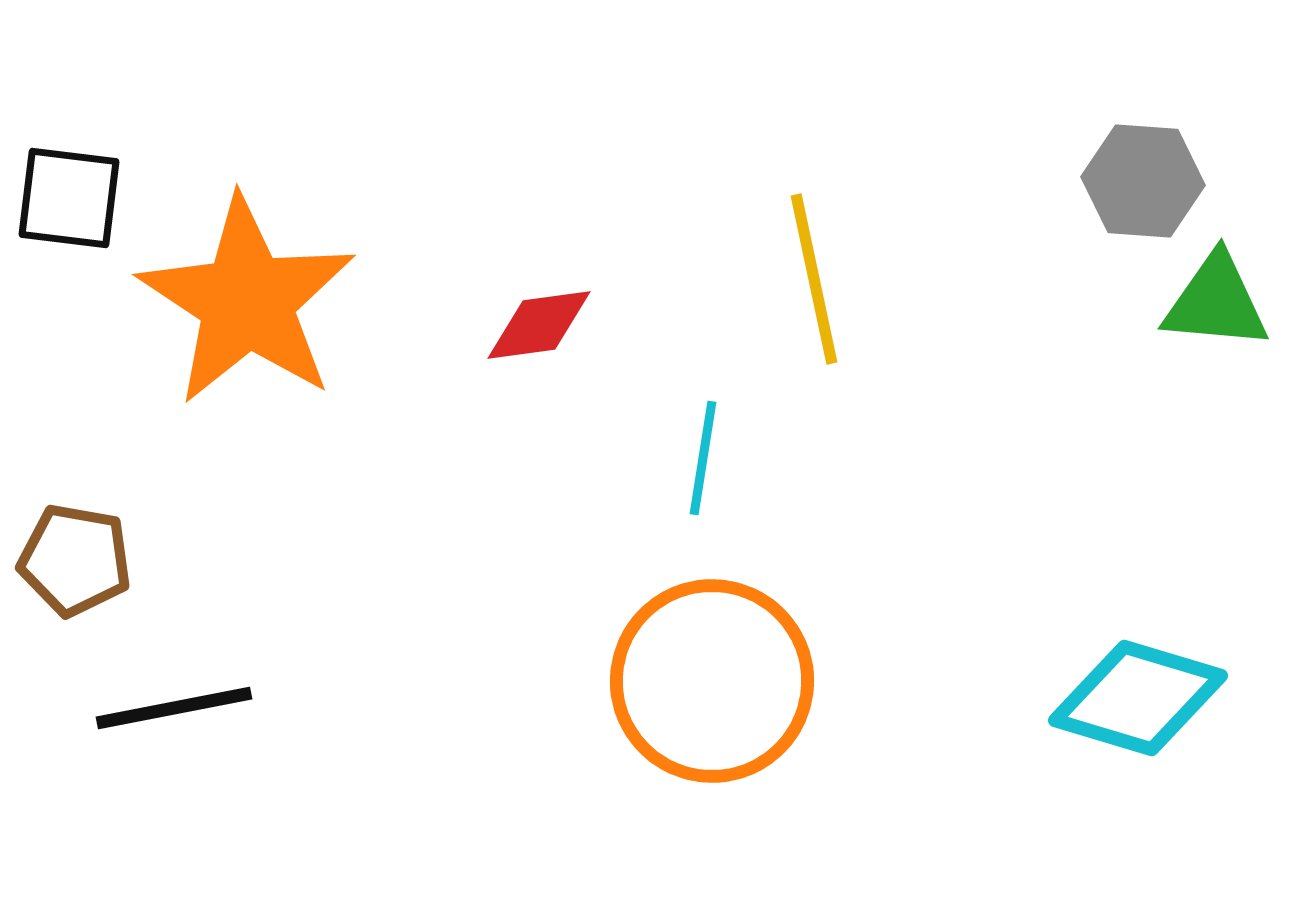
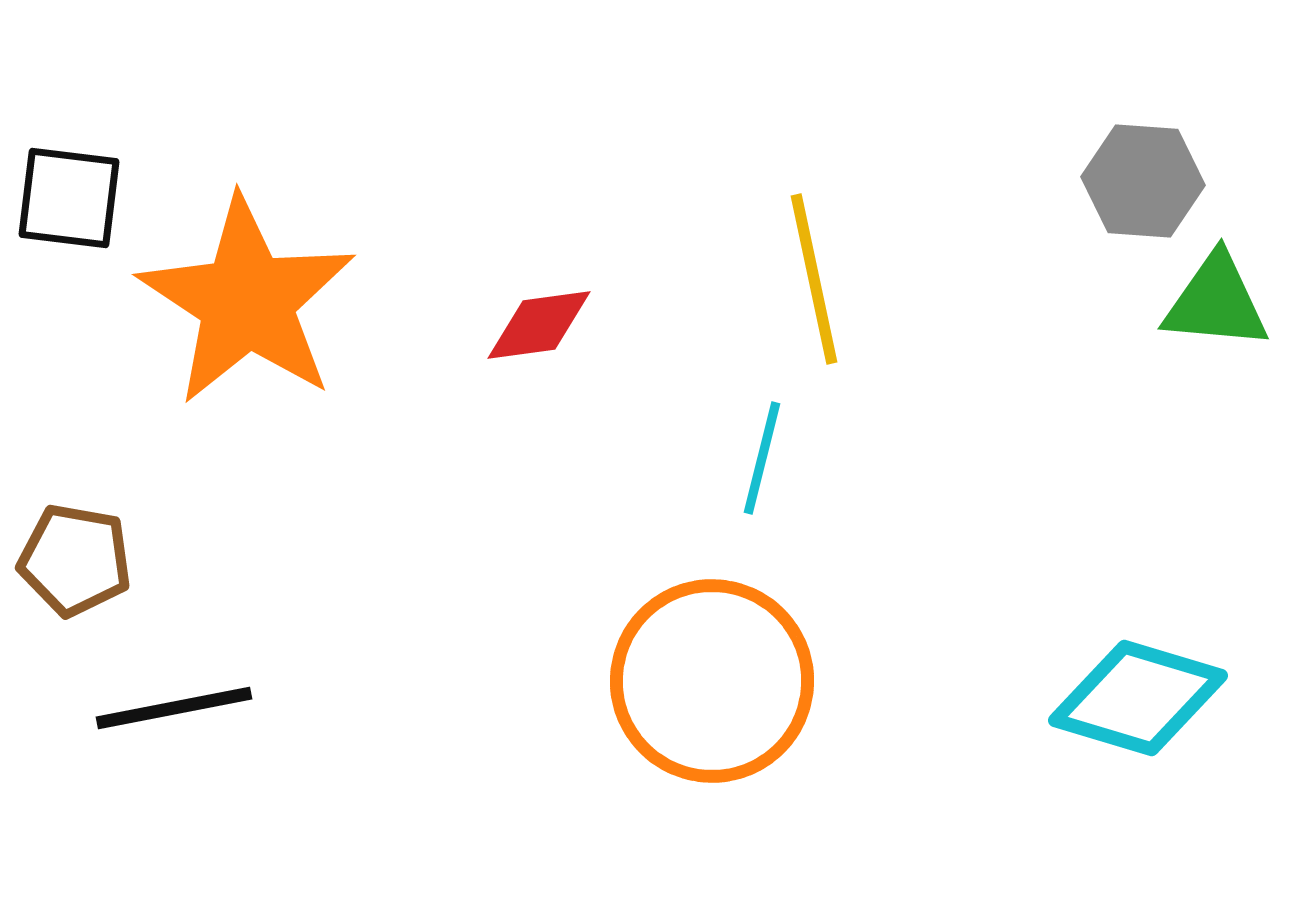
cyan line: moved 59 px right; rotated 5 degrees clockwise
